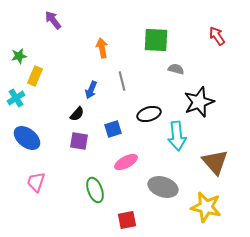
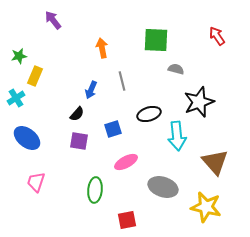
green ellipse: rotated 25 degrees clockwise
